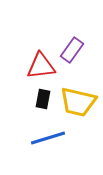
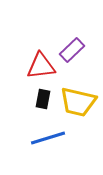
purple rectangle: rotated 10 degrees clockwise
